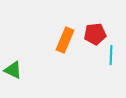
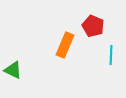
red pentagon: moved 2 px left, 8 px up; rotated 30 degrees clockwise
orange rectangle: moved 5 px down
